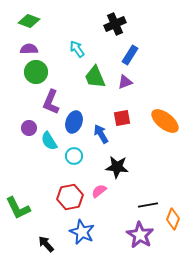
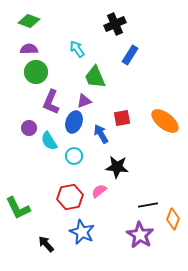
purple triangle: moved 41 px left, 19 px down
